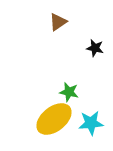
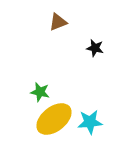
brown triangle: rotated 12 degrees clockwise
green star: moved 29 px left
cyan star: moved 1 px left, 1 px up
